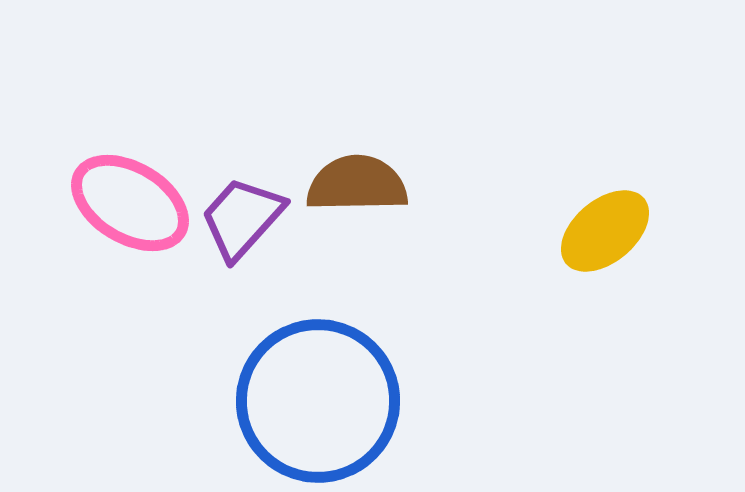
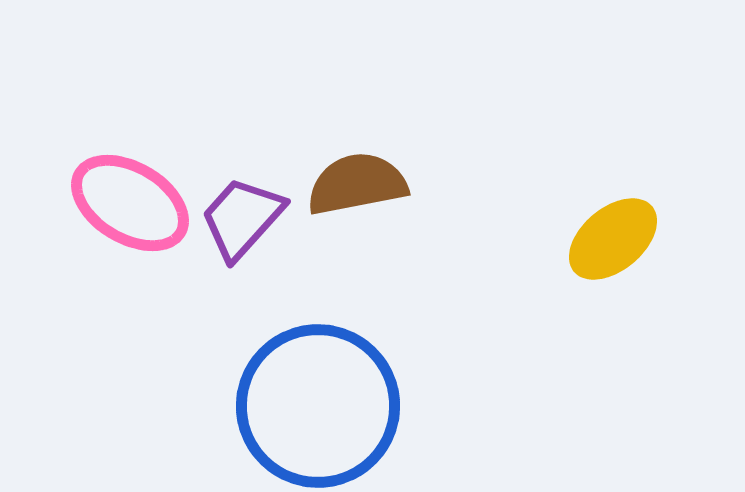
brown semicircle: rotated 10 degrees counterclockwise
yellow ellipse: moved 8 px right, 8 px down
blue circle: moved 5 px down
